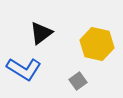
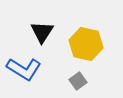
black triangle: moved 1 px right, 1 px up; rotated 20 degrees counterclockwise
yellow hexagon: moved 11 px left
